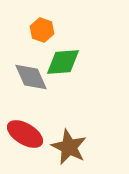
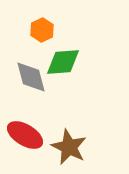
orange hexagon: rotated 15 degrees clockwise
gray diamond: rotated 9 degrees clockwise
red ellipse: moved 1 px down
